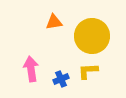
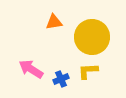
yellow circle: moved 1 px down
pink arrow: rotated 50 degrees counterclockwise
